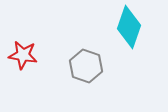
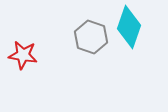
gray hexagon: moved 5 px right, 29 px up
